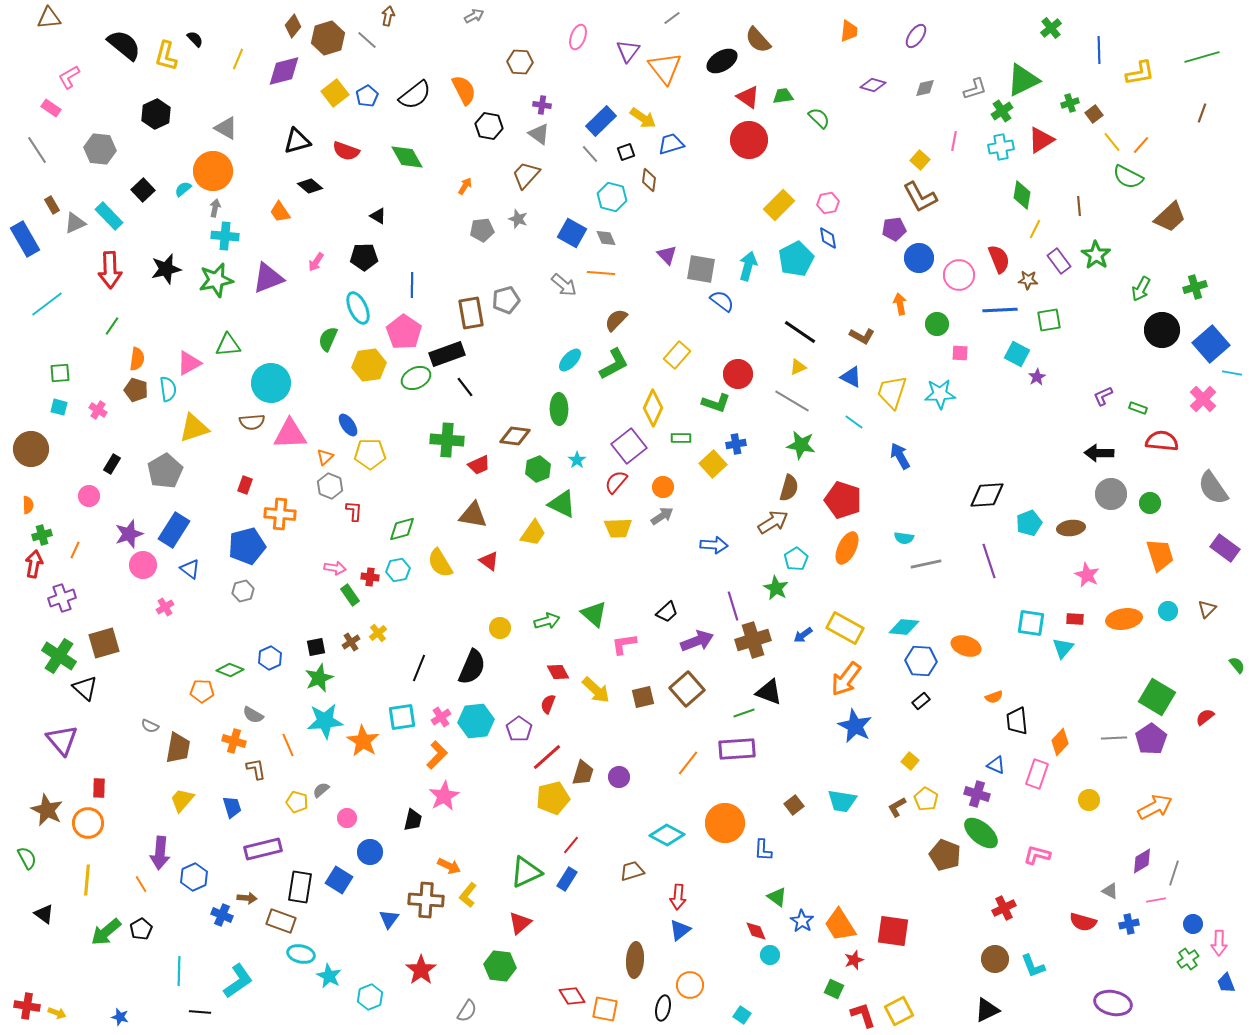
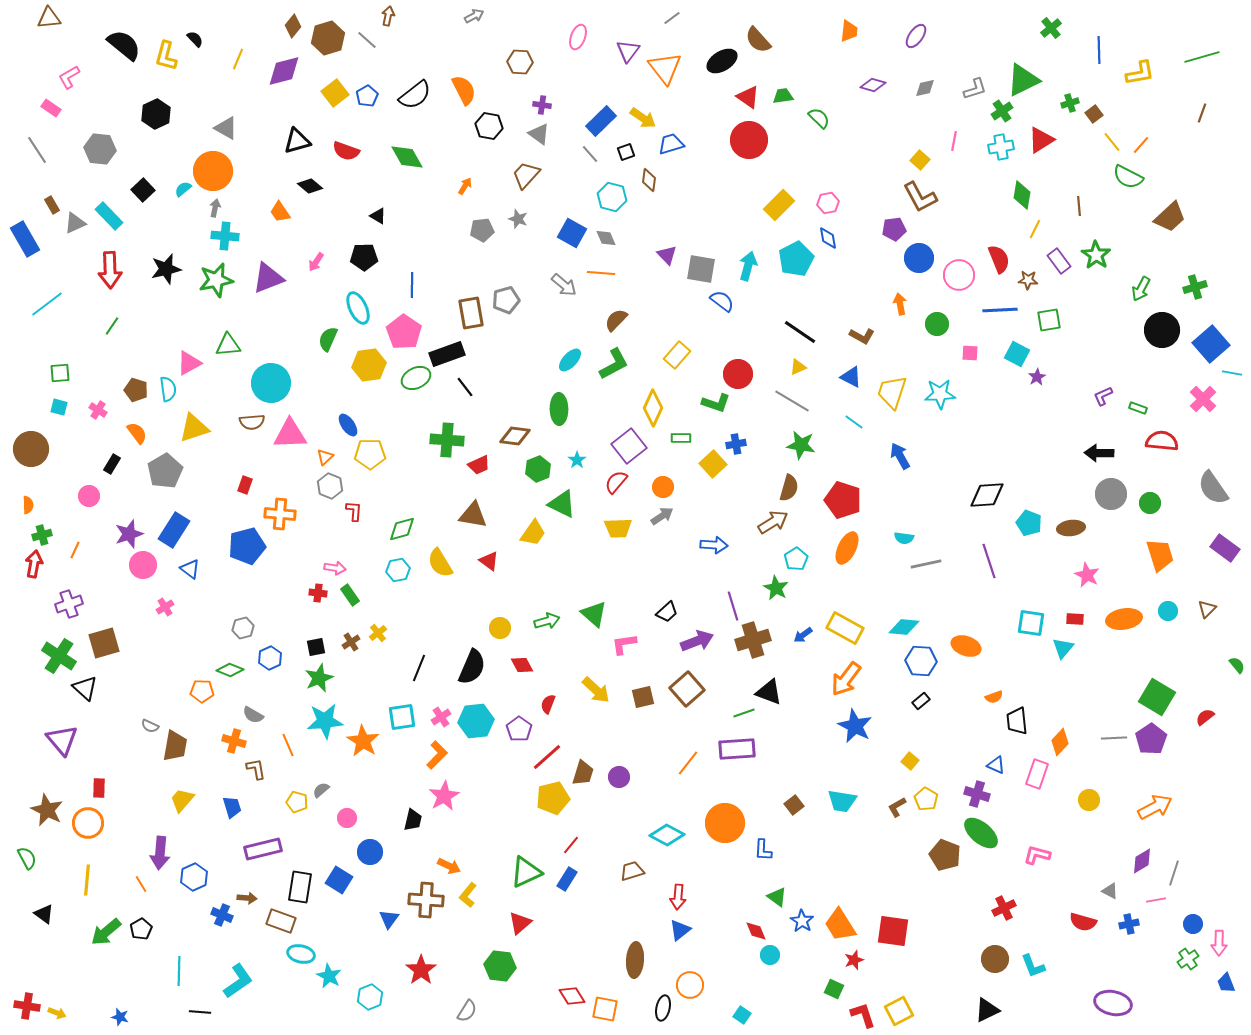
pink square at (960, 353): moved 10 px right
orange semicircle at (137, 359): moved 74 px down; rotated 45 degrees counterclockwise
cyan pentagon at (1029, 523): rotated 30 degrees counterclockwise
red cross at (370, 577): moved 52 px left, 16 px down
gray hexagon at (243, 591): moved 37 px down
purple cross at (62, 598): moved 7 px right, 6 px down
red diamond at (558, 672): moved 36 px left, 7 px up
brown trapezoid at (178, 748): moved 3 px left, 2 px up
